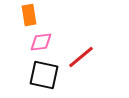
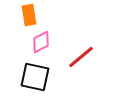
pink diamond: rotated 20 degrees counterclockwise
black square: moved 9 px left, 2 px down
